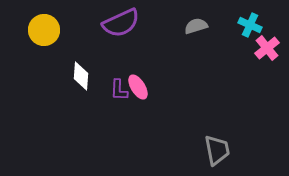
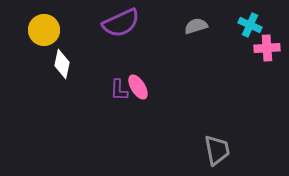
pink cross: rotated 35 degrees clockwise
white diamond: moved 19 px left, 12 px up; rotated 8 degrees clockwise
